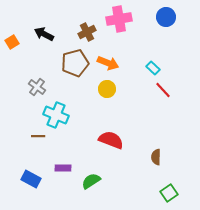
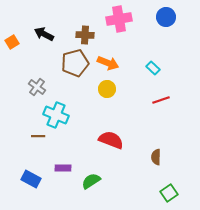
brown cross: moved 2 px left, 3 px down; rotated 30 degrees clockwise
red line: moved 2 px left, 10 px down; rotated 66 degrees counterclockwise
